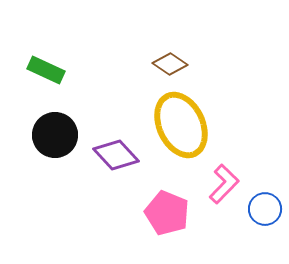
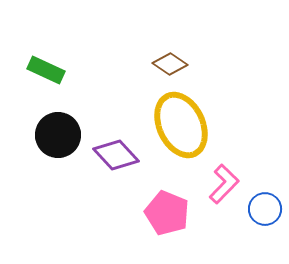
black circle: moved 3 px right
